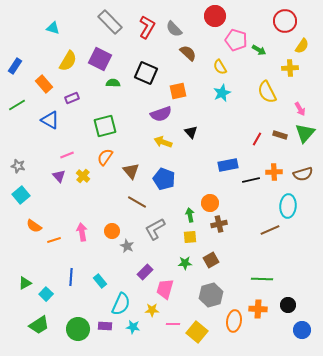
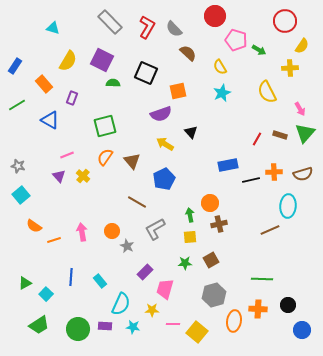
purple square at (100, 59): moved 2 px right, 1 px down
purple rectangle at (72, 98): rotated 48 degrees counterclockwise
yellow arrow at (163, 142): moved 2 px right, 2 px down; rotated 12 degrees clockwise
brown triangle at (131, 171): moved 1 px right, 10 px up
blue pentagon at (164, 179): rotated 25 degrees clockwise
gray hexagon at (211, 295): moved 3 px right
